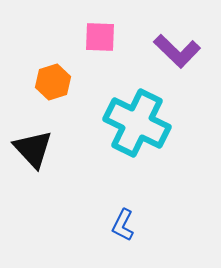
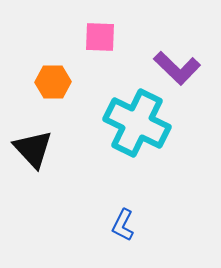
purple L-shape: moved 17 px down
orange hexagon: rotated 16 degrees clockwise
